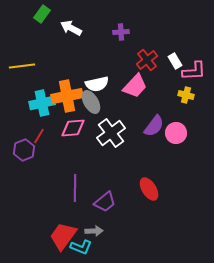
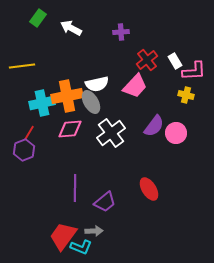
green rectangle: moved 4 px left, 4 px down
pink diamond: moved 3 px left, 1 px down
red line: moved 10 px left, 3 px up
